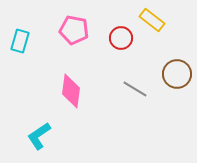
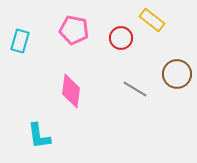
cyan L-shape: rotated 64 degrees counterclockwise
